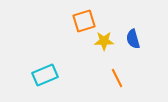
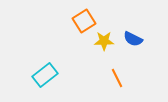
orange square: rotated 15 degrees counterclockwise
blue semicircle: rotated 48 degrees counterclockwise
cyan rectangle: rotated 15 degrees counterclockwise
